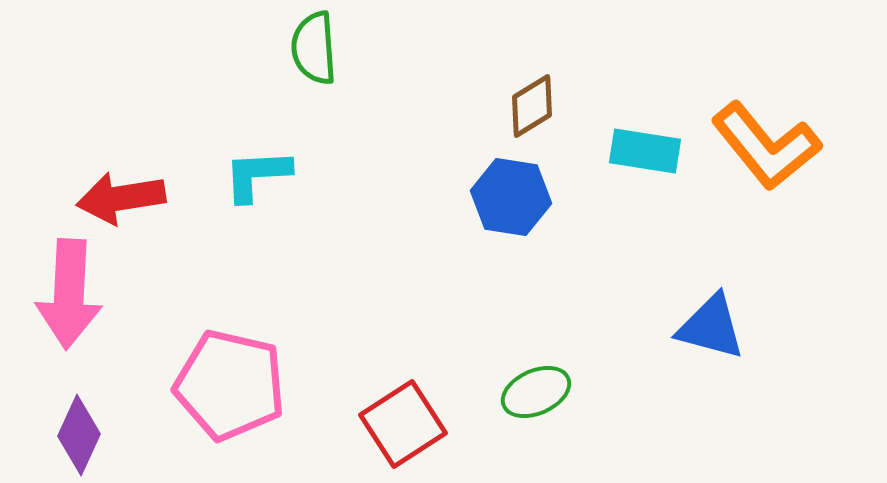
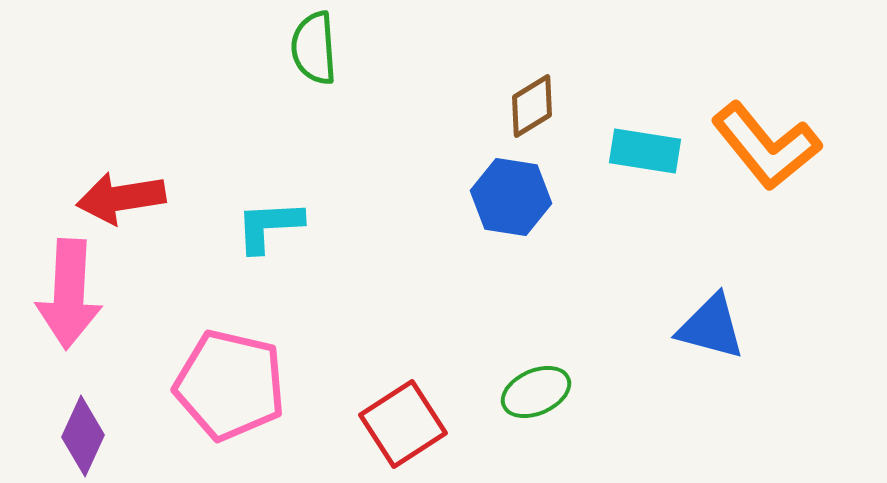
cyan L-shape: moved 12 px right, 51 px down
purple diamond: moved 4 px right, 1 px down
